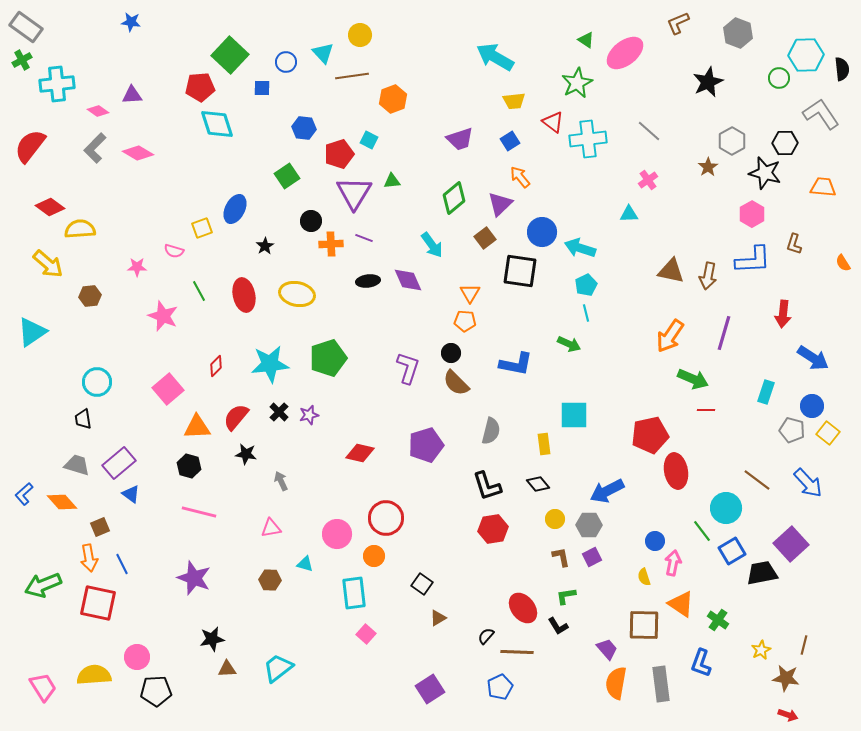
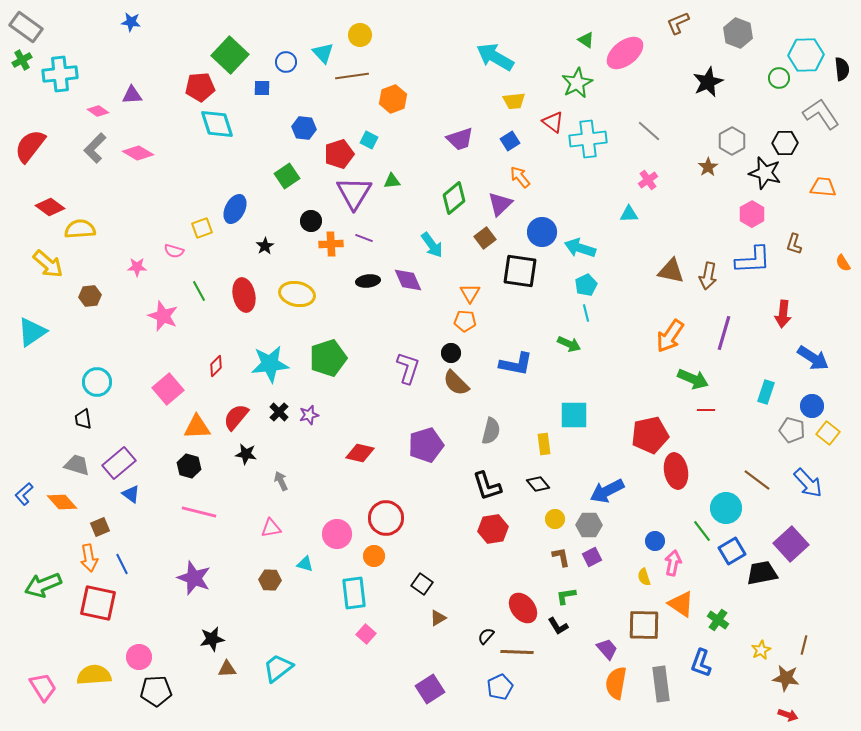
cyan cross at (57, 84): moved 3 px right, 10 px up
pink circle at (137, 657): moved 2 px right
